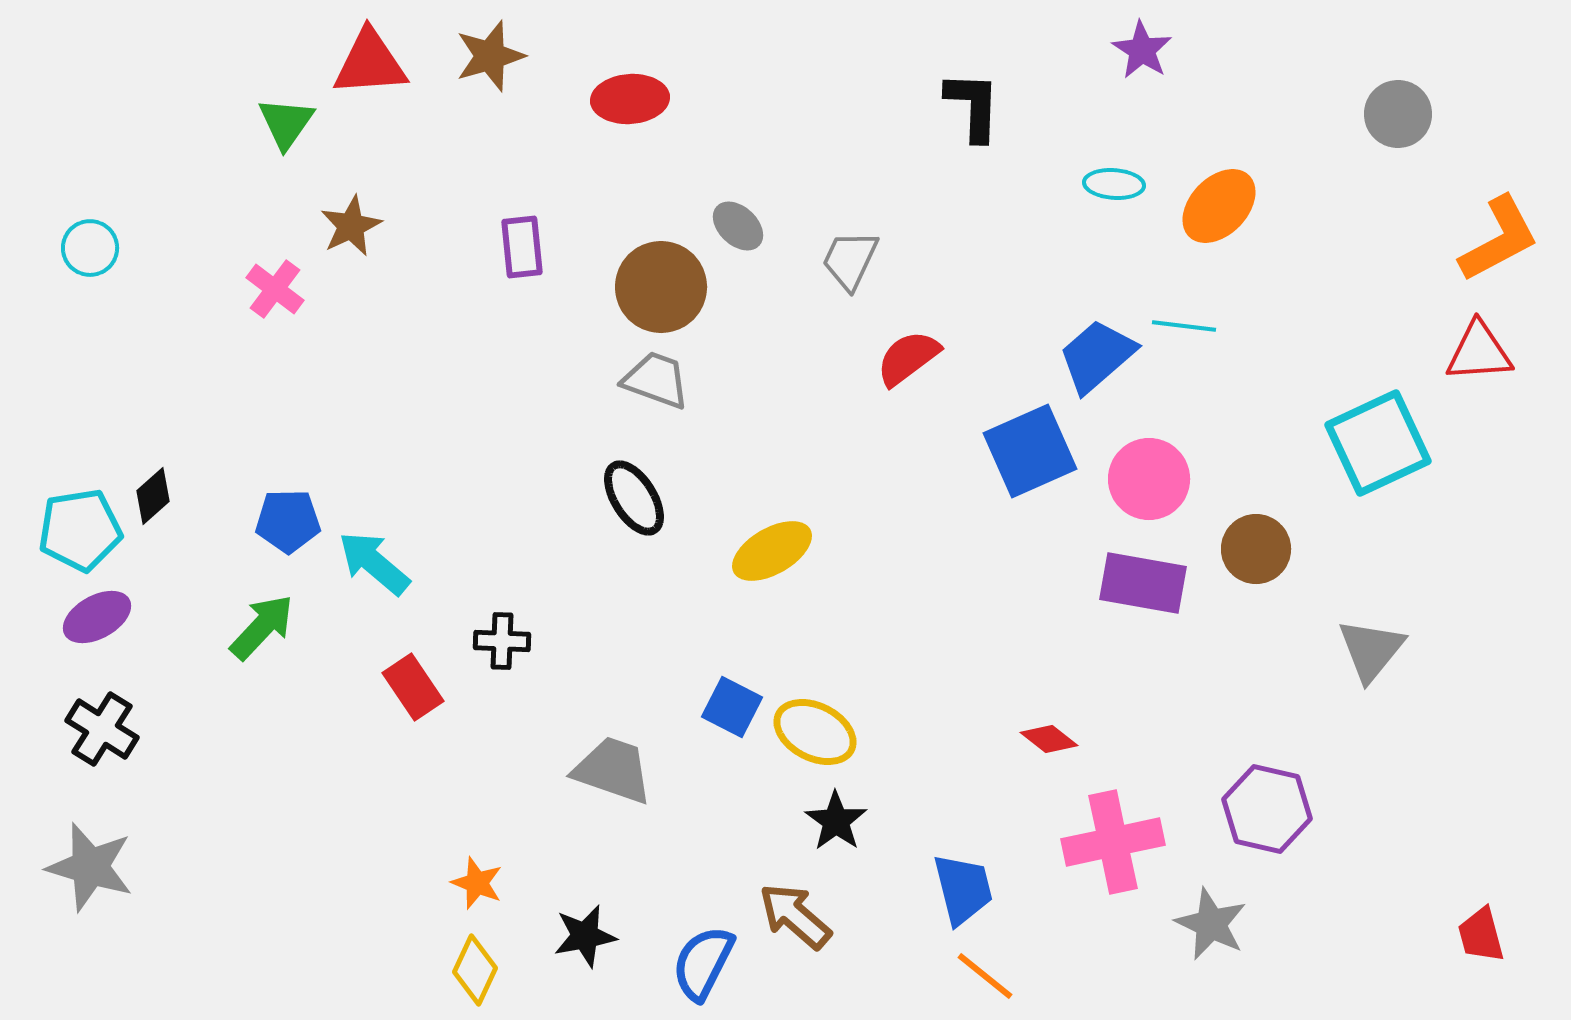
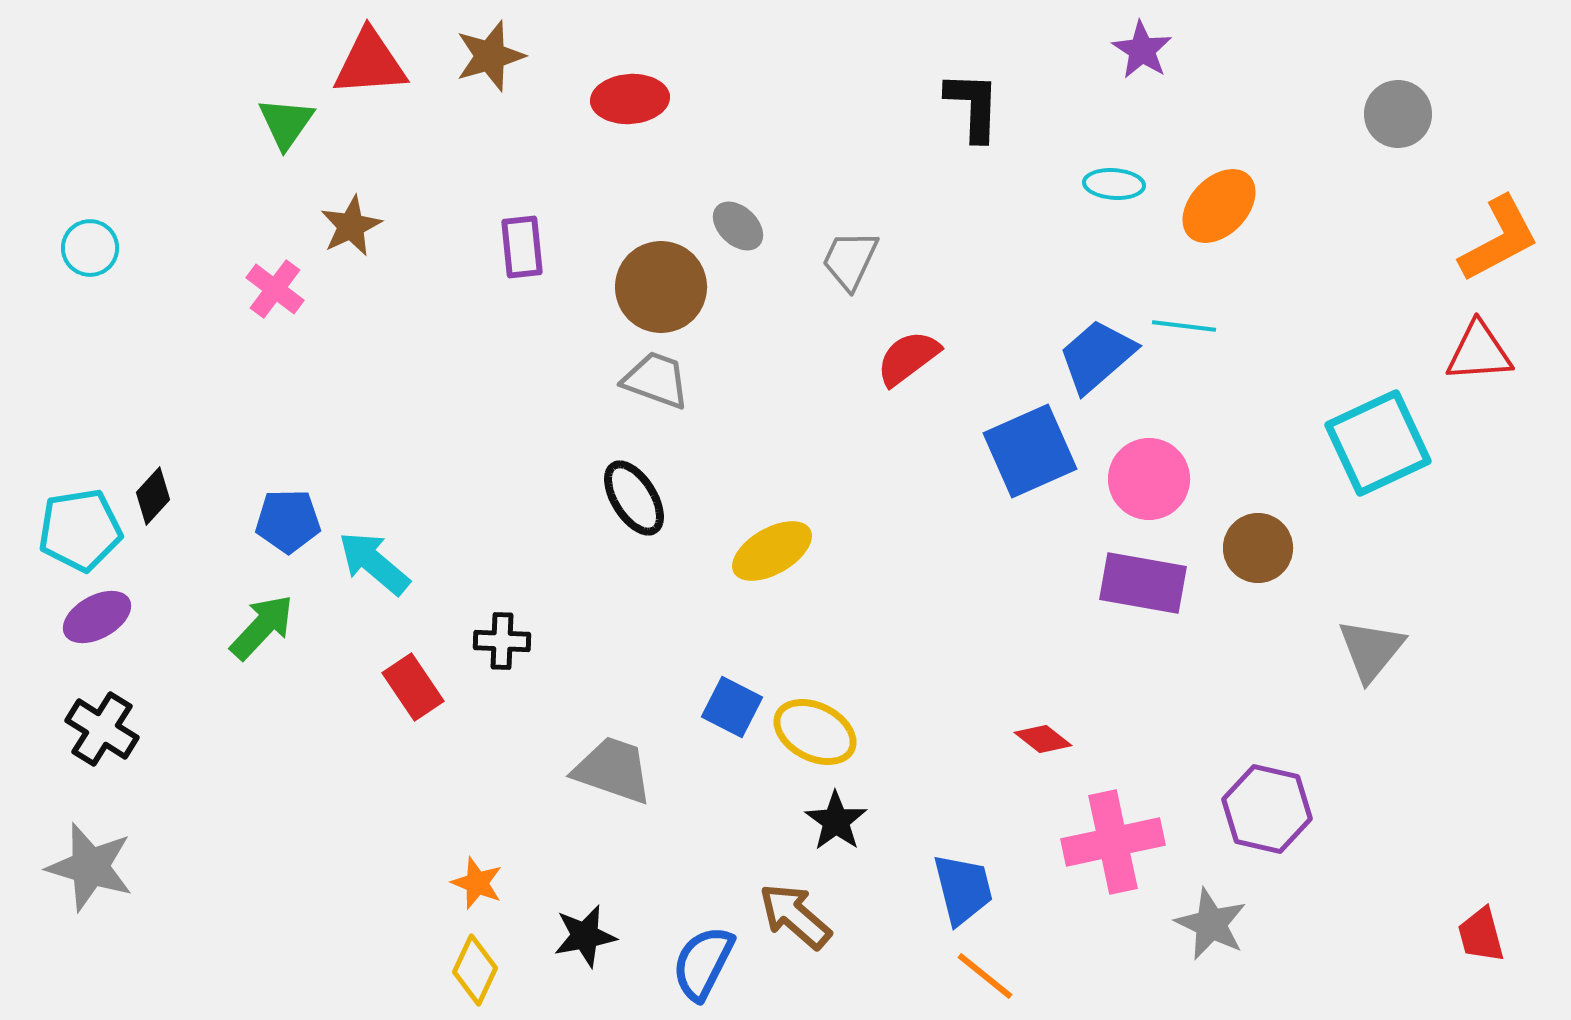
black diamond at (153, 496): rotated 6 degrees counterclockwise
brown circle at (1256, 549): moved 2 px right, 1 px up
red diamond at (1049, 739): moved 6 px left
